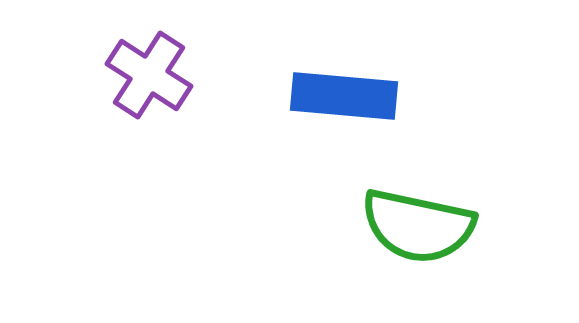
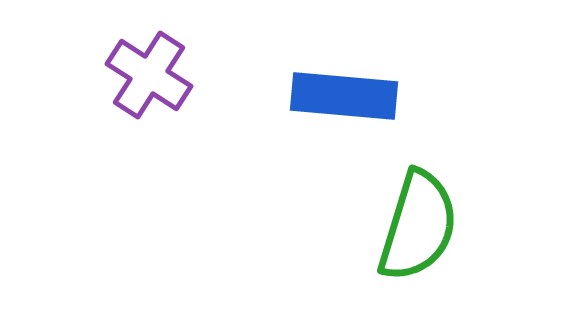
green semicircle: rotated 85 degrees counterclockwise
